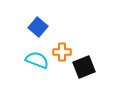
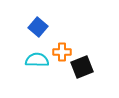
cyan semicircle: rotated 20 degrees counterclockwise
black square: moved 2 px left
